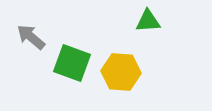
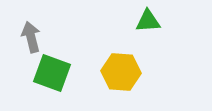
gray arrow: rotated 36 degrees clockwise
green square: moved 20 px left, 10 px down
